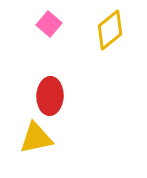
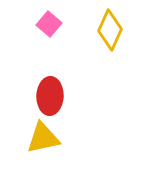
yellow diamond: rotated 27 degrees counterclockwise
yellow triangle: moved 7 px right
